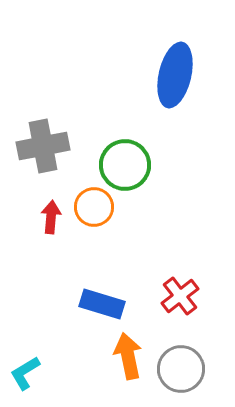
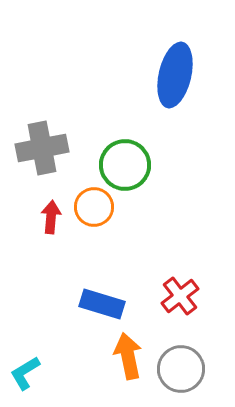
gray cross: moved 1 px left, 2 px down
